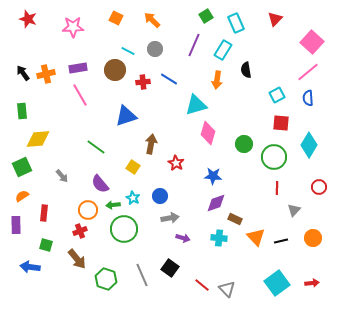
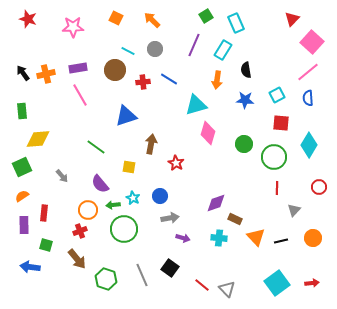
red triangle at (275, 19): moved 17 px right
yellow square at (133, 167): moved 4 px left; rotated 24 degrees counterclockwise
blue star at (213, 176): moved 32 px right, 76 px up
purple rectangle at (16, 225): moved 8 px right
